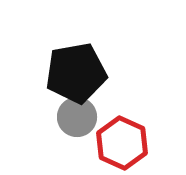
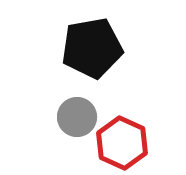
black pentagon: moved 16 px right, 25 px up
